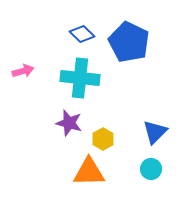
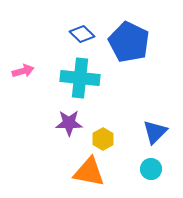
purple star: rotated 16 degrees counterclockwise
orange triangle: rotated 12 degrees clockwise
